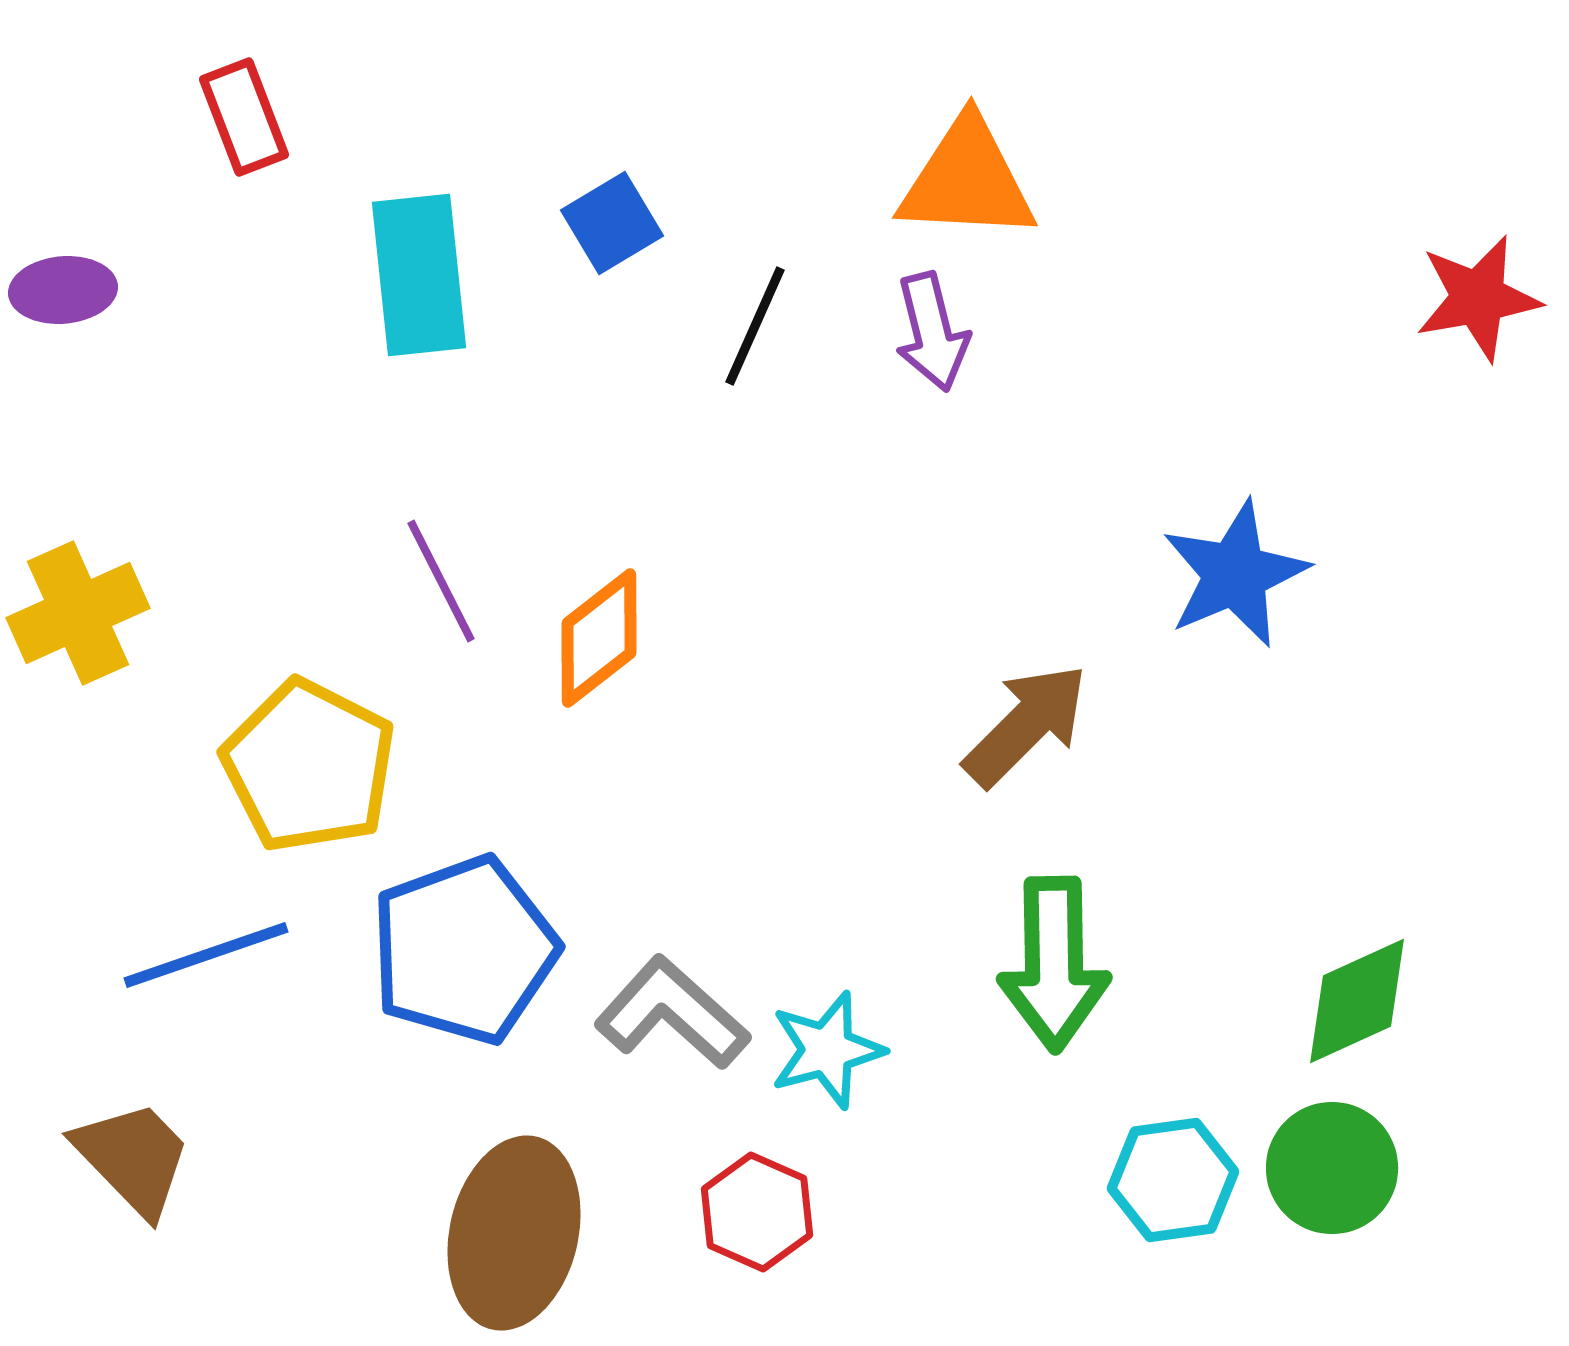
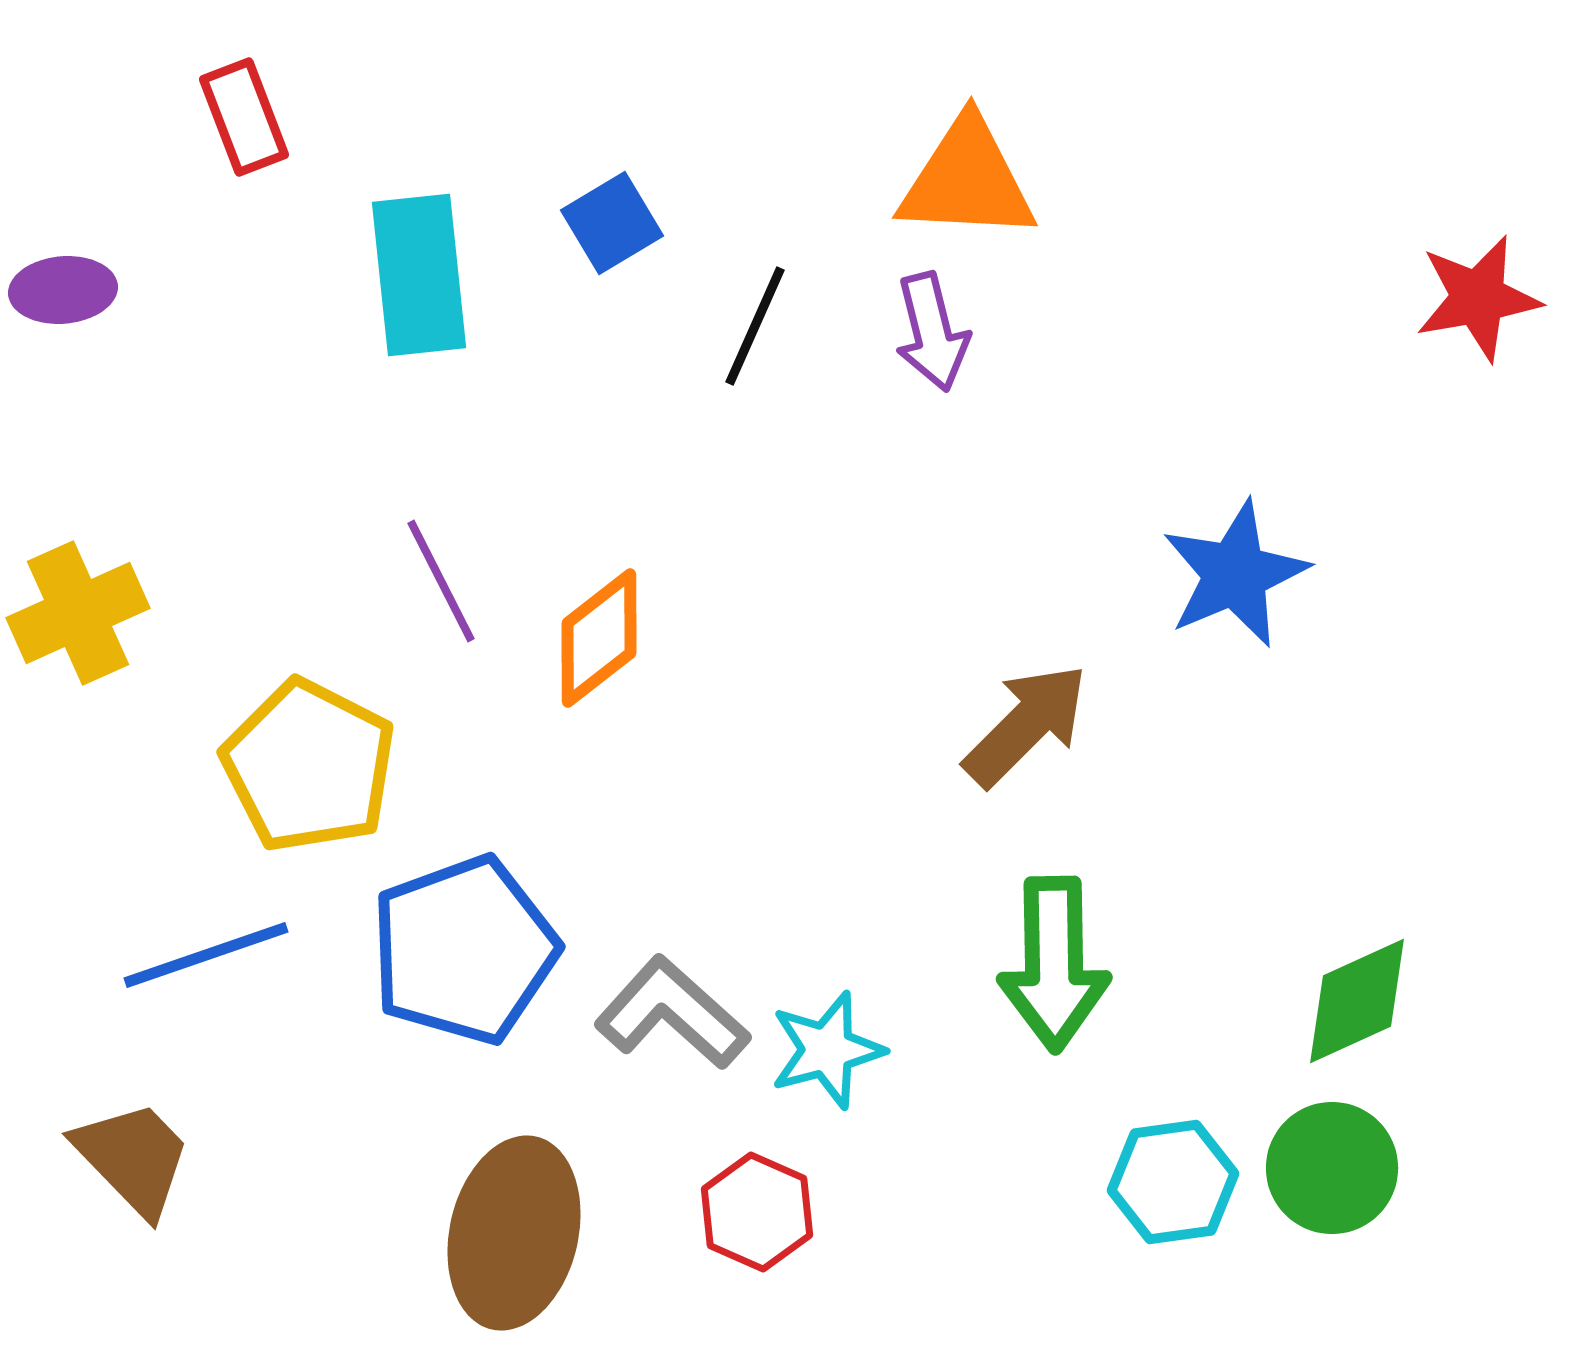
cyan hexagon: moved 2 px down
